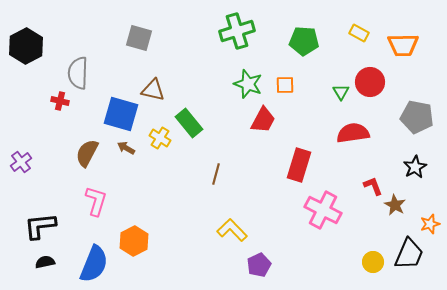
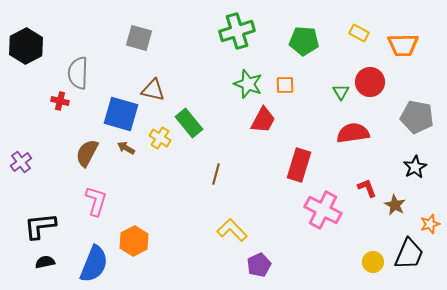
red L-shape: moved 6 px left, 2 px down
